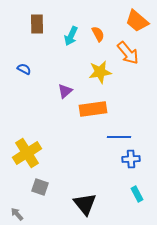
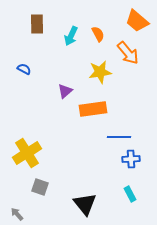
cyan rectangle: moved 7 px left
